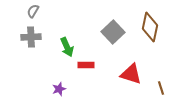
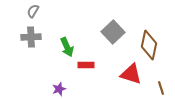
brown diamond: moved 1 px left, 18 px down
